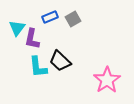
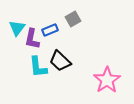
blue rectangle: moved 13 px down
